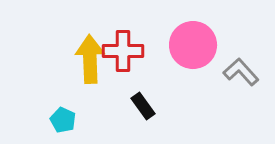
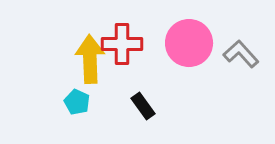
pink circle: moved 4 px left, 2 px up
red cross: moved 1 px left, 7 px up
gray L-shape: moved 18 px up
cyan pentagon: moved 14 px right, 18 px up
